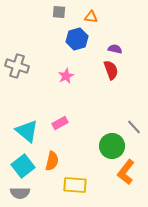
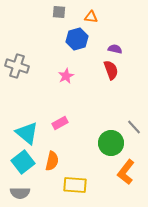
cyan triangle: moved 2 px down
green circle: moved 1 px left, 3 px up
cyan square: moved 4 px up
